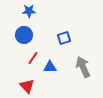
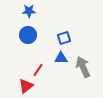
blue circle: moved 4 px right
red line: moved 5 px right, 12 px down
blue triangle: moved 11 px right, 9 px up
red triangle: moved 1 px left; rotated 35 degrees clockwise
